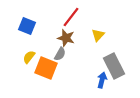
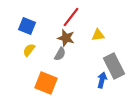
yellow triangle: rotated 40 degrees clockwise
yellow semicircle: moved 7 px up
orange square: moved 15 px down
